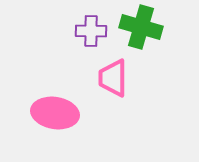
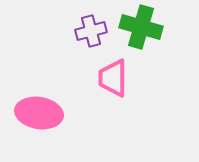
purple cross: rotated 16 degrees counterclockwise
pink ellipse: moved 16 px left
